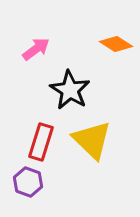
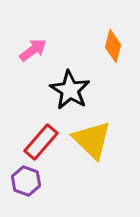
orange diamond: moved 3 px left, 2 px down; rotated 72 degrees clockwise
pink arrow: moved 3 px left, 1 px down
red rectangle: rotated 24 degrees clockwise
purple hexagon: moved 2 px left, 1 px up
